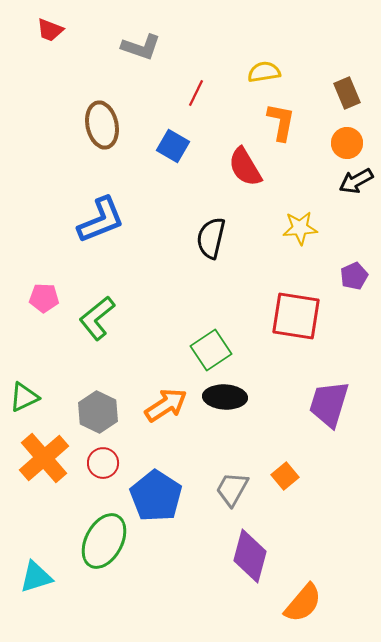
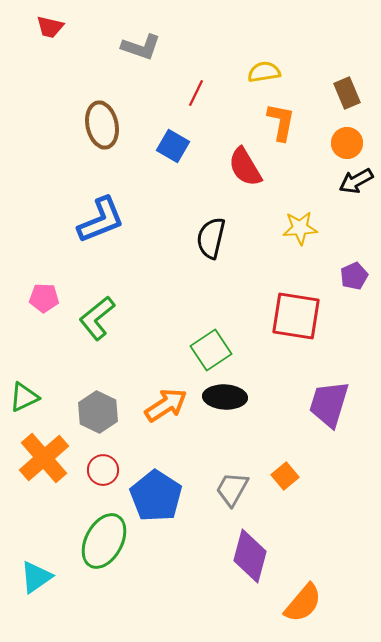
red trapezoid: moved 3 px up; rotated 8 degrees counterclockwise
red circle: moved 7 px down
cyan triangle: rotated 18 degrees counterclockwise
